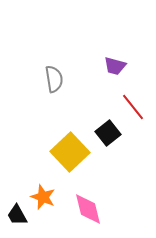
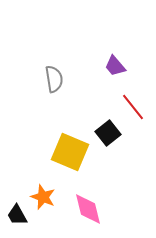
purple trapezoid: rotated 35 degrees clockwise
yellow square: rotated 24 degrees counterclockwise
